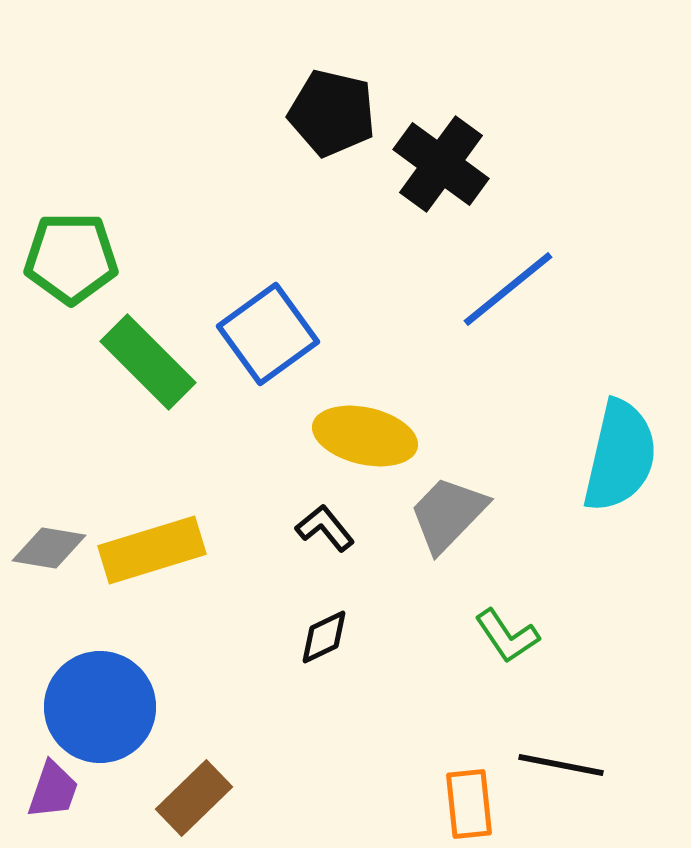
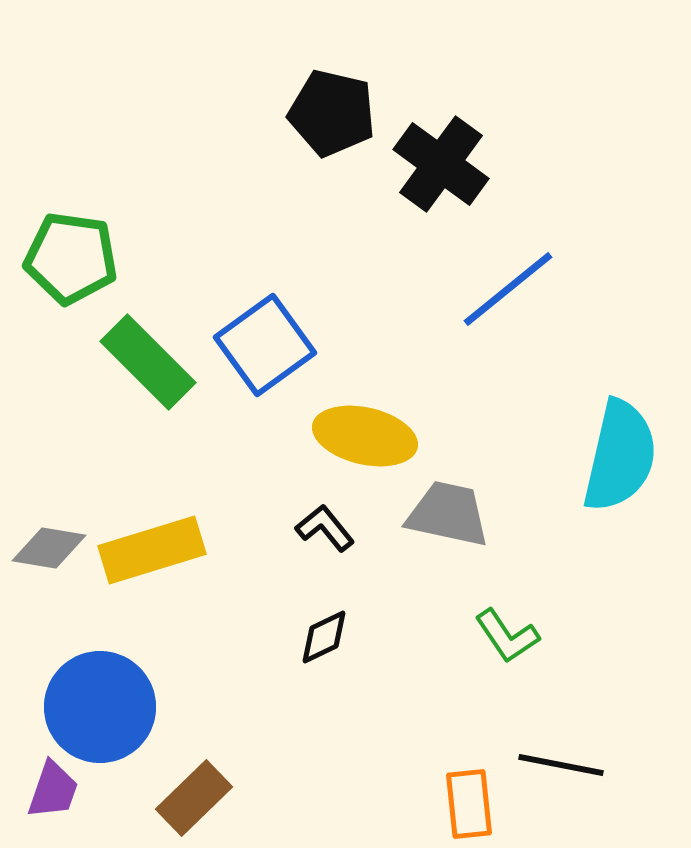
green pentagon: rotated 8 degrees clockwise
blue square: moved 3 px left, 11 px down
gray trapezoid: rotated 58 degrees clockwise
